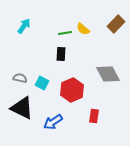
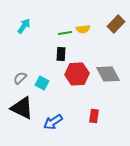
yellow semicircle: rotated 48 degrees counterclockwise
gray semicircle: rotated 56 degrees counterclockwise
red hexagon: moved 5 px right, 16 px up; rotated 20 degrees clockwise
